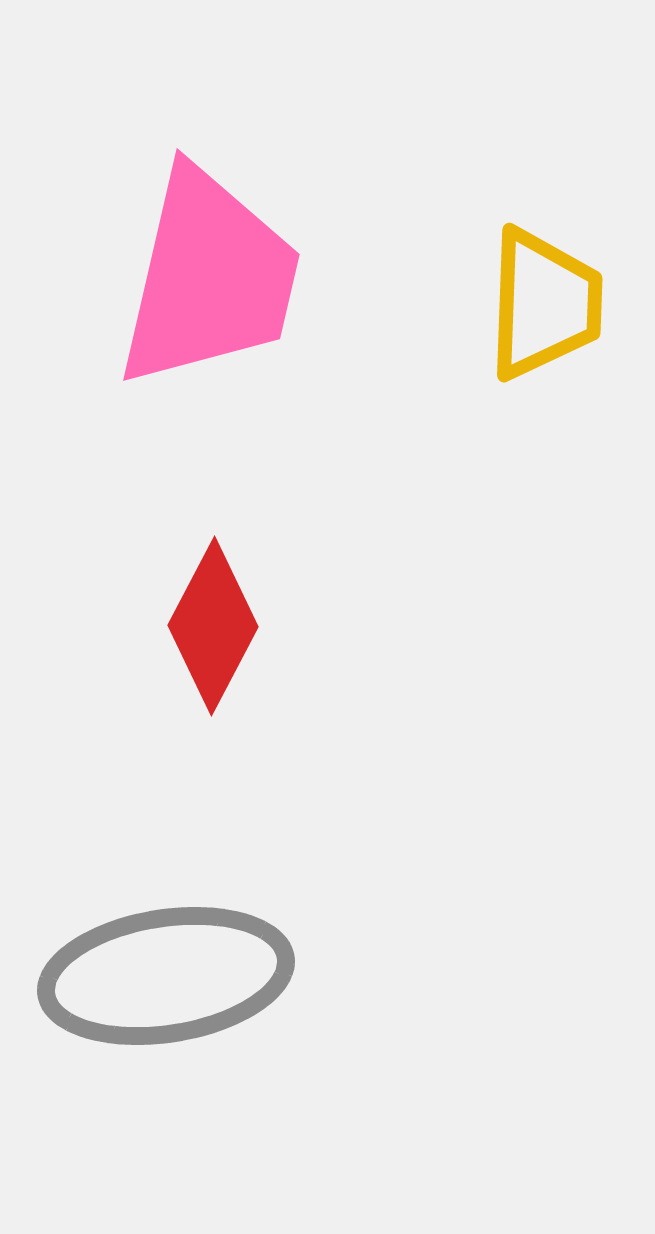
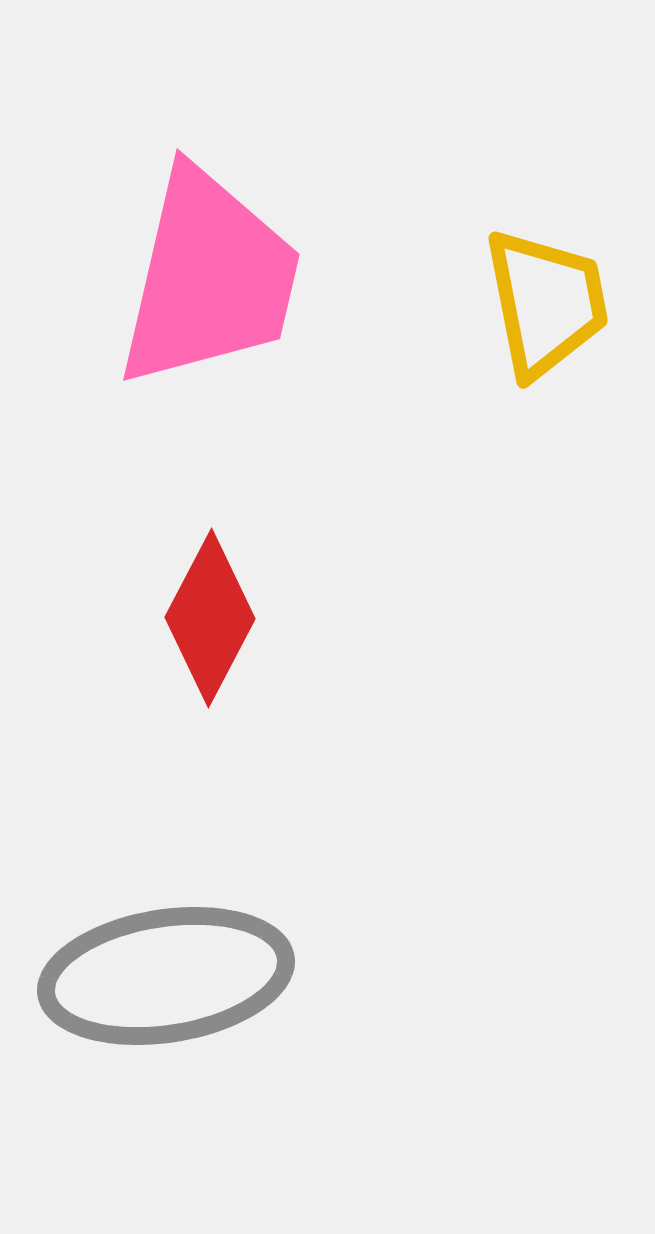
yellow trapezoid: moved 2 px right, 1 px up; rotated 13 degrees counterclockwise
red diamond: moved 3 px left, 8 px up
